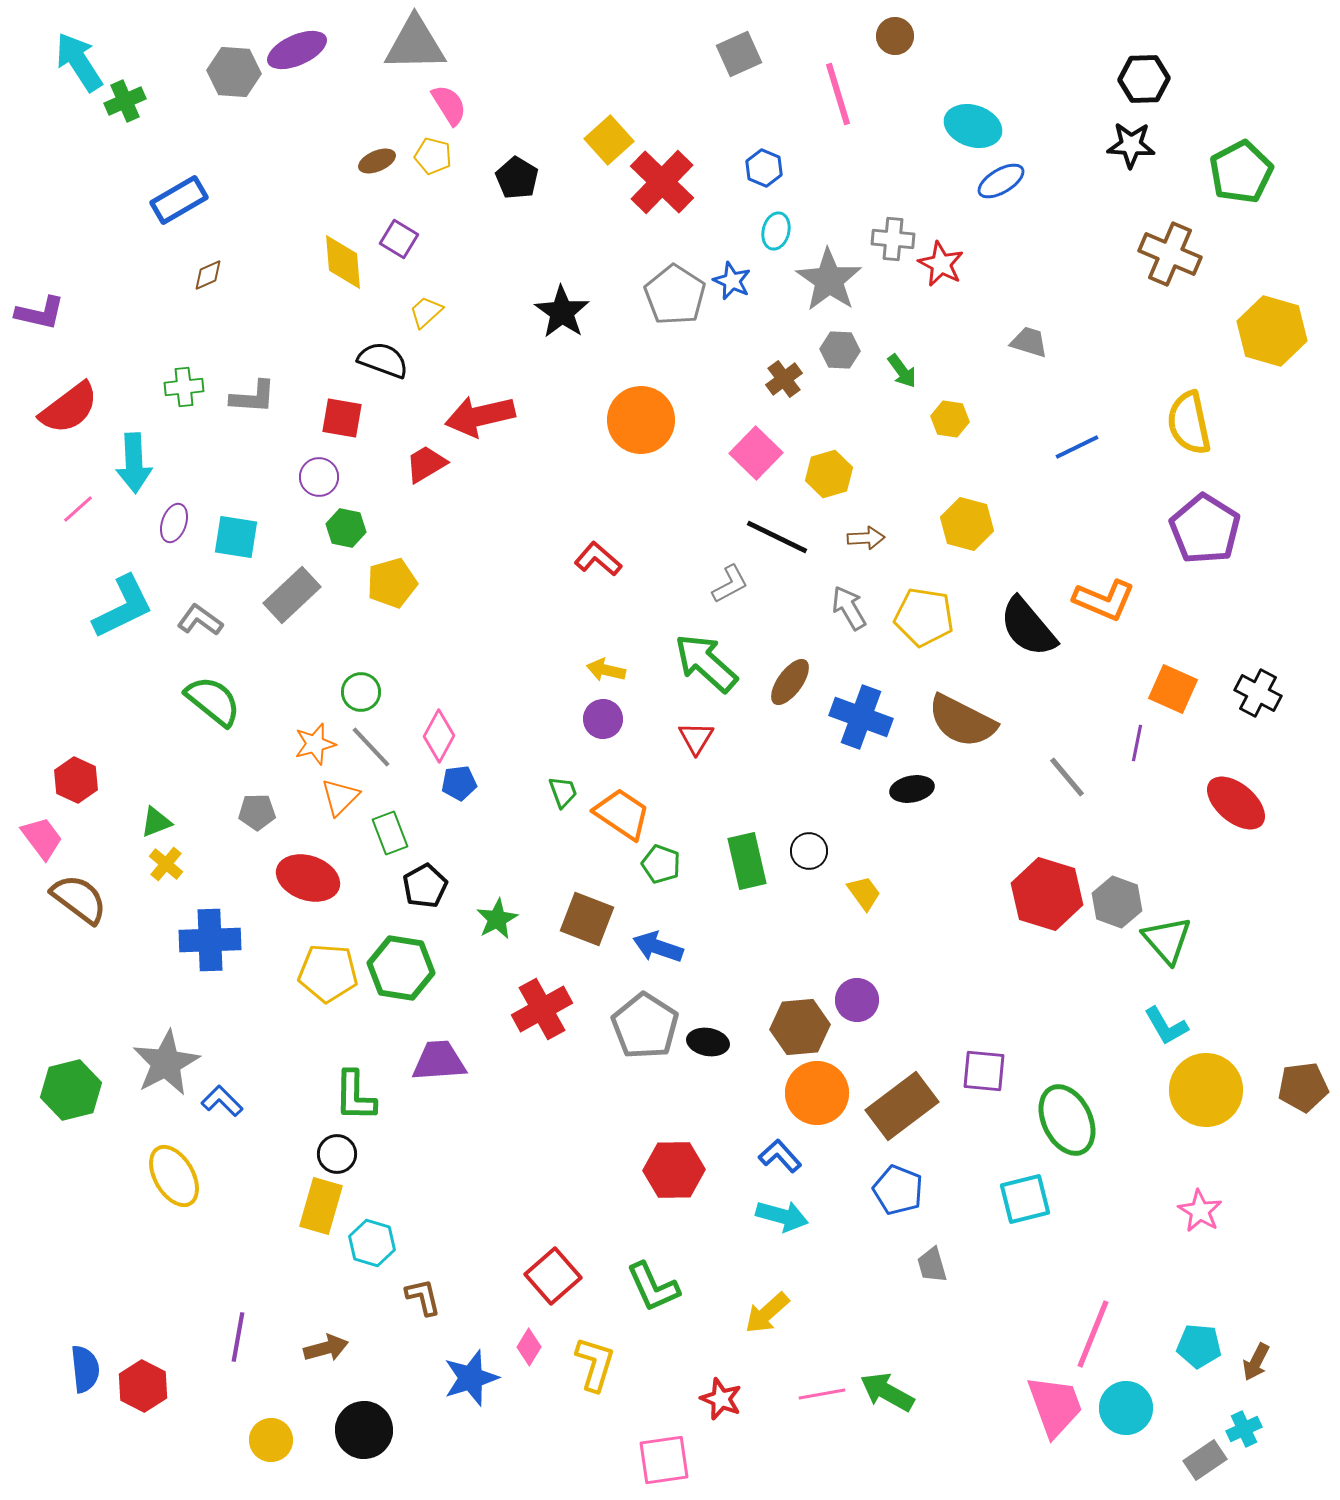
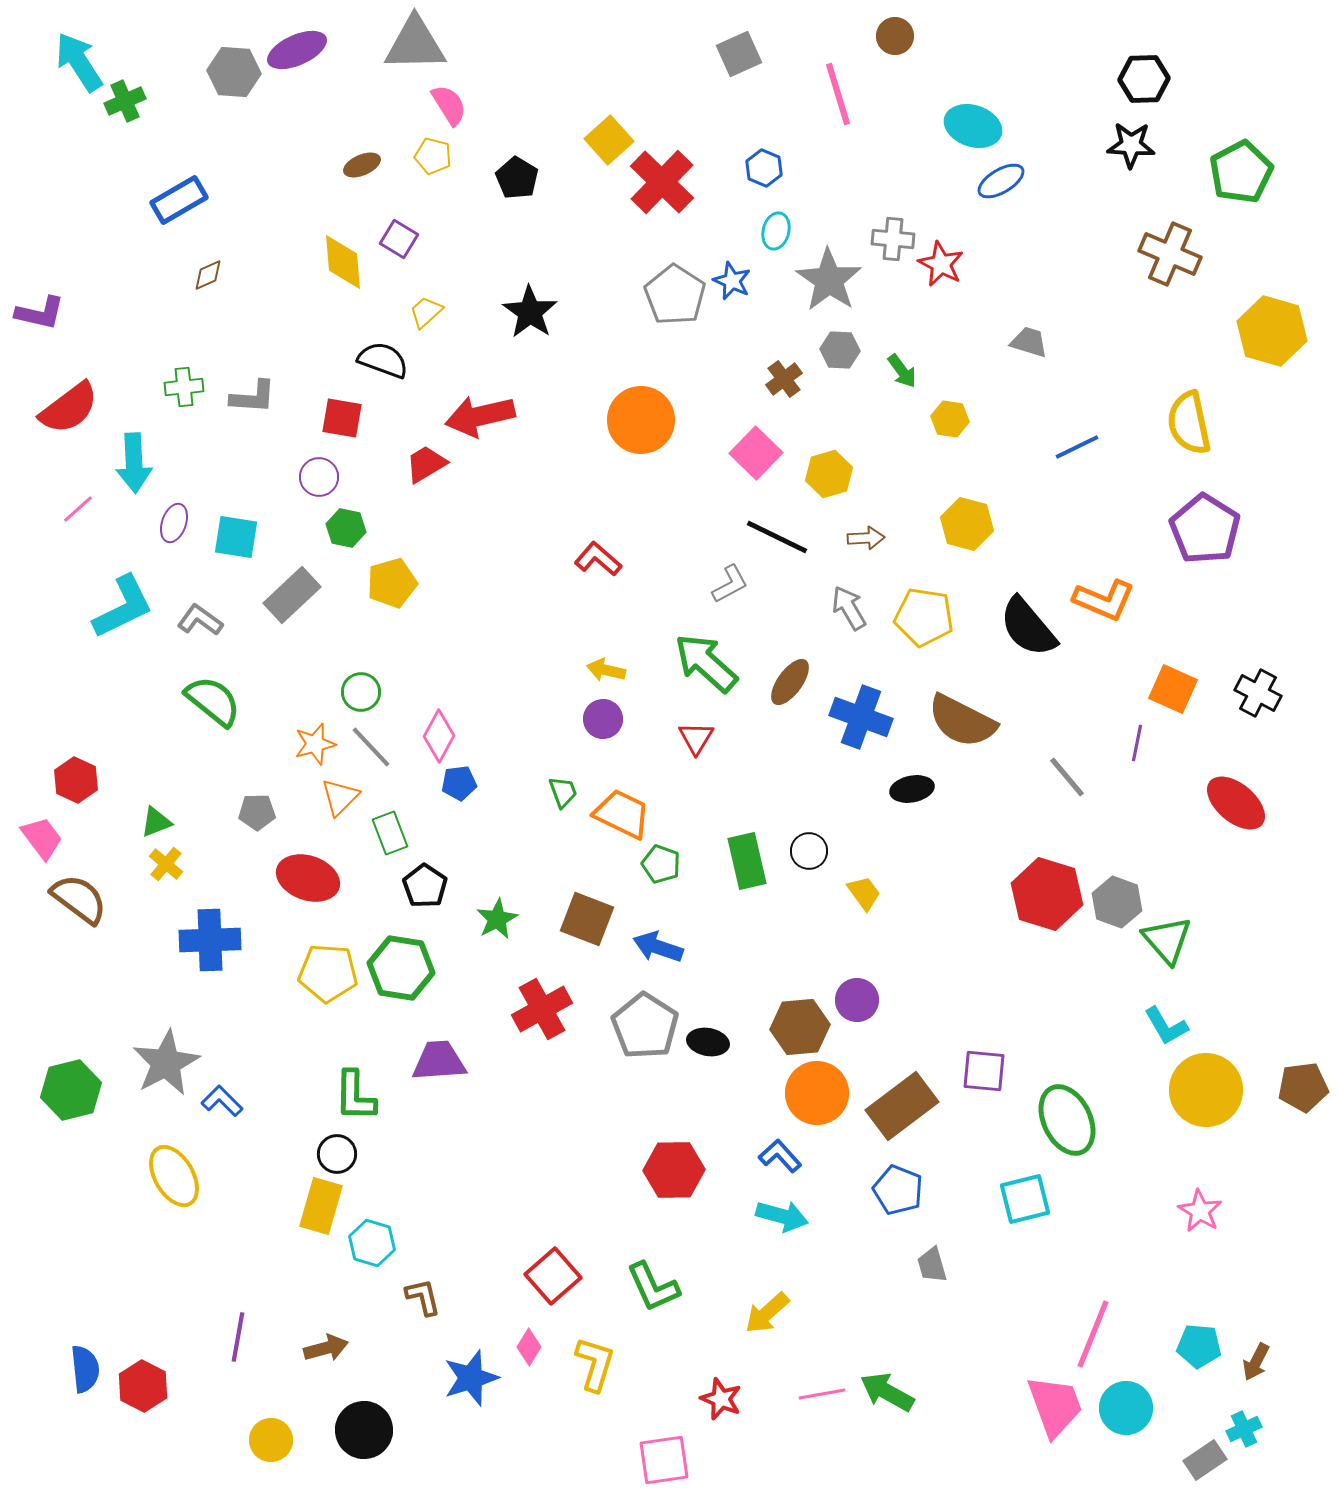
brown ellipse at (377, 161): moved 15 px left, 4 px down
black star at (562, 312): moved 32 px left
orange trapezoid at (622, 814): rotated 8 degrees counterclockwise
black pentagon at (425, 886): rotated 9 degrees counterclockwise
